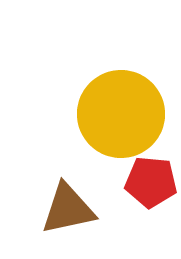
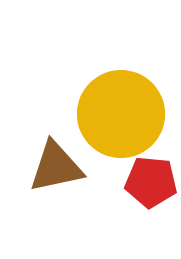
brown triangle: moved 12 px left, 42 px up
